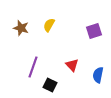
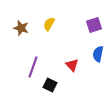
yellow semicircle: moved 1 px up
purple square: moved 6 px up
blue semicircle: moved 21 px up
